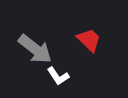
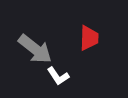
red trapezoid: moved 2 px up; rotated 48 degrees clockwise
